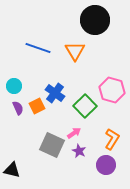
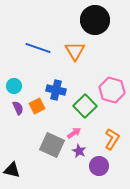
blue cross: moved 1 px right, 3 px up; rotated 24 degrees counterclockwise
purple circle: moved 7 px left, 1 px down
